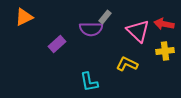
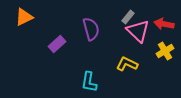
gray rectangle: moved 23 px right
purple semicircle: rotated 105 degrees counterclockwise
yellow cross: rotated 24 degrees counterclockwise
cyan L-shape: rotated 20 degrees clockwise
